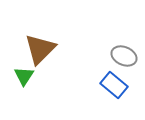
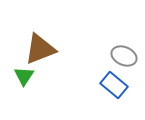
brown triangle: rotated 24 degrees clockwise
